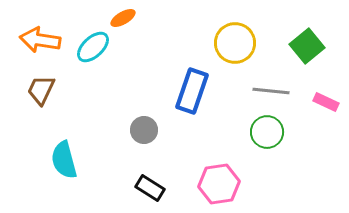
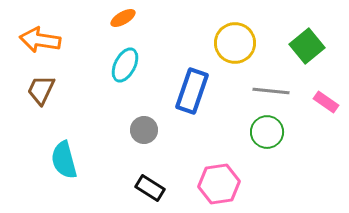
cyan ellipse: moved 32 px right, 18 px down; rotated 20 degrees counterclockwise
pink rectangle: rotated 10 degrees clockwise
